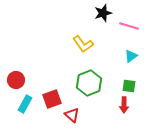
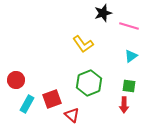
cyan rectangle: moved 2 px right
